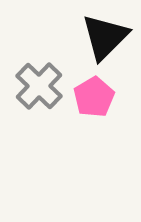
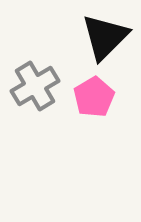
gray cross: moved 4 px left; rotated 15 degrees clockwise
